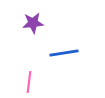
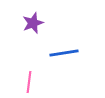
purple star: rotated 15 degrees counterclockwise
